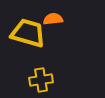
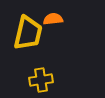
yellow trapezoid: rotated 87 degrees clockwise
